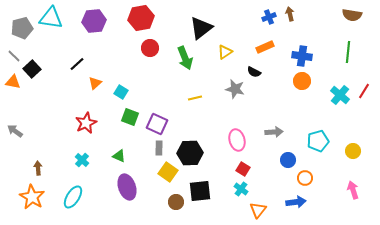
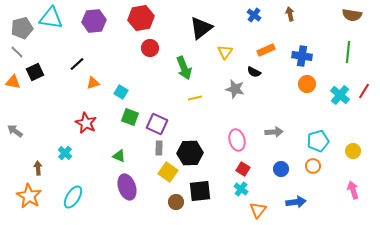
blue cross at (269, 17): moved 15 px left, 2 px up; rotated 32 degrees counterclockwise
orange rectangle at (265, 47): moved 1 px right, 3 px down
yellow triangle at (225, 52): rotated 21 degrees counterclockwise
gray line at (14, 56): moved 3 px right, 4 px up
green arrow at (185, 58): moved 1 px left, 10 px down
black square at (32, 69): moved 3 px right, 3 px down; rotated 18 degrees clockwise
orange circle at (302, 81): moved 5 px right, 3 px down
orange triangle at (95, 83): moved 2 px left; rotated 24 degrees clockwise
red star at (86, 123): rotated 20 degrees counterclockwise
cyan cross at (82, 160): moved 17 px left, 7 px up
blue circle at (288, 160): moved 7 px left, 9 px down
orange circle at (305, 178): moved 8 px right, 12 px up
orange star at (32, 197): moved 3 px left, 1 px up
